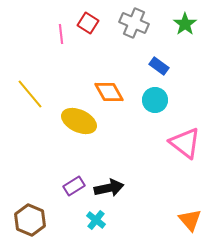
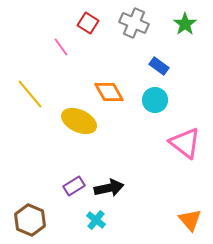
pink line: moved 13 px down; rotated 30 degrees counterclockwise
